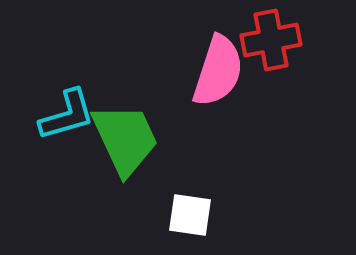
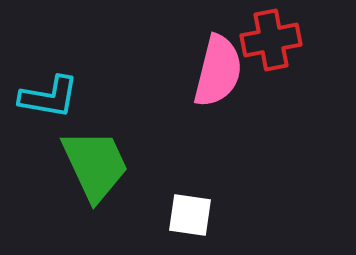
pink semicircle: rotated 4 degrees counterclockwise
cyan L-shape: moved 18 px left, 18 px up; rotated 26 degrees clockwise
green trapezoid: moved 30 px left, 26 px down
